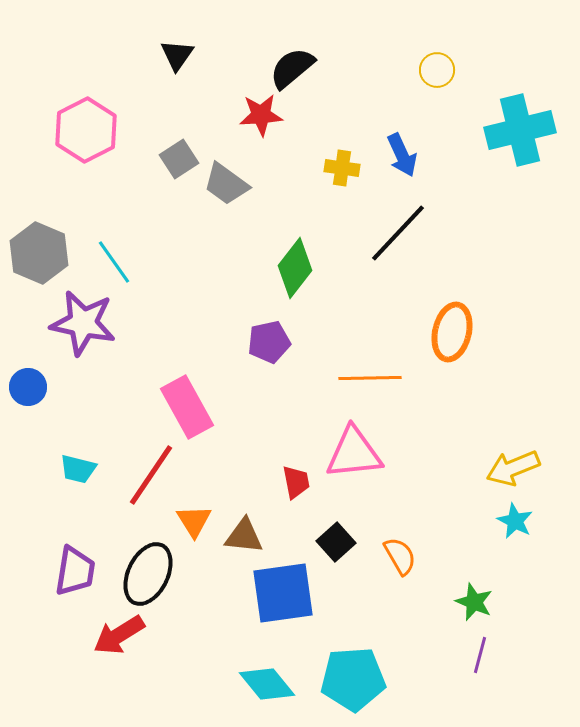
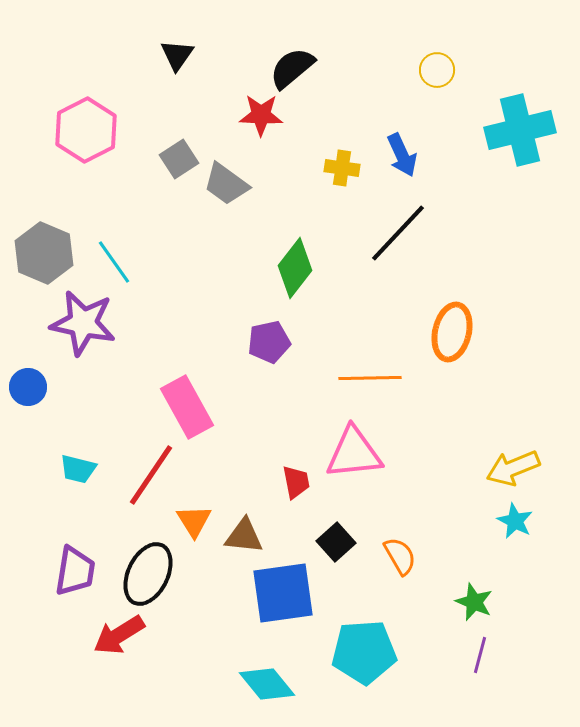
red star: rotated 6 degrees clockwise
gray hexagon: moved 5 px right
cyan pentagon: moved 11 px right, 27 px up
